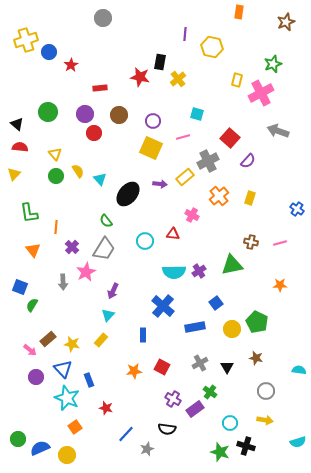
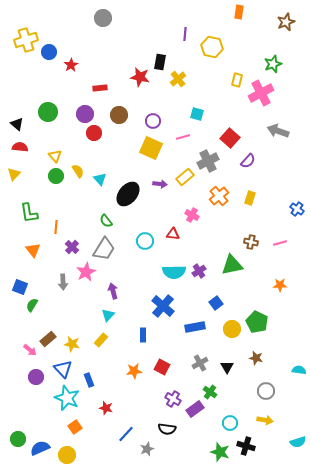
yellow triangle at (55, 154): moved 2 px down
purple arrow at (113, 291): rotated 140 degrees clockwise
